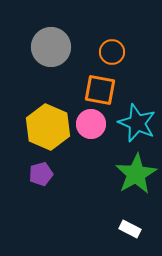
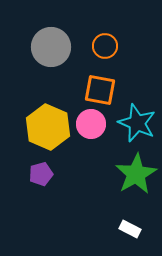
orange circle: moved 7 px left, 6 px up
